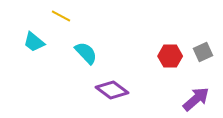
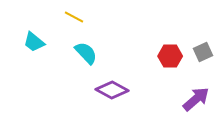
yellow line: moved 13 px right, 1 px down
purple diamond: rotated 8 degrees counterclockwise
